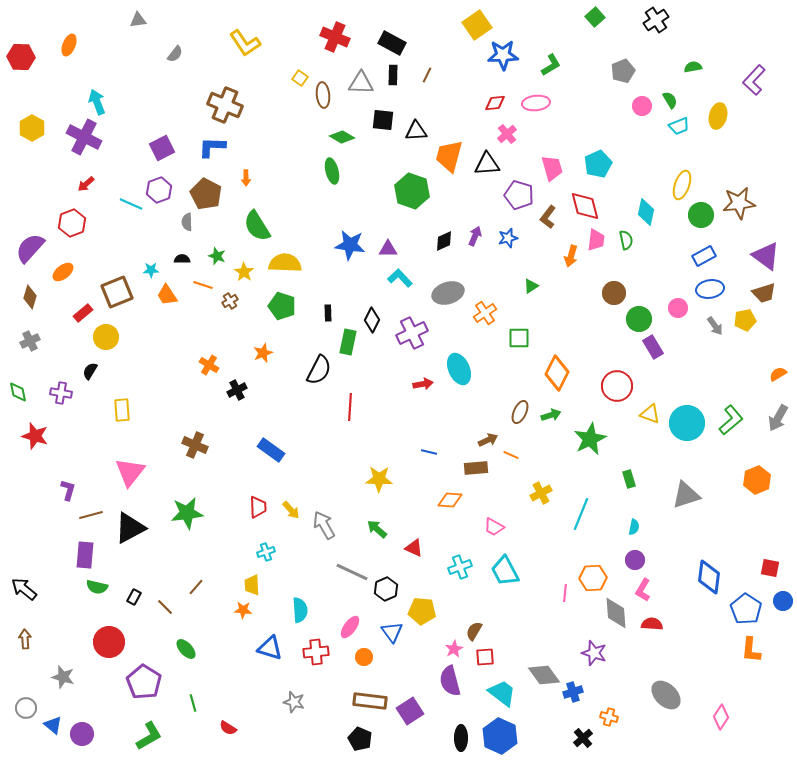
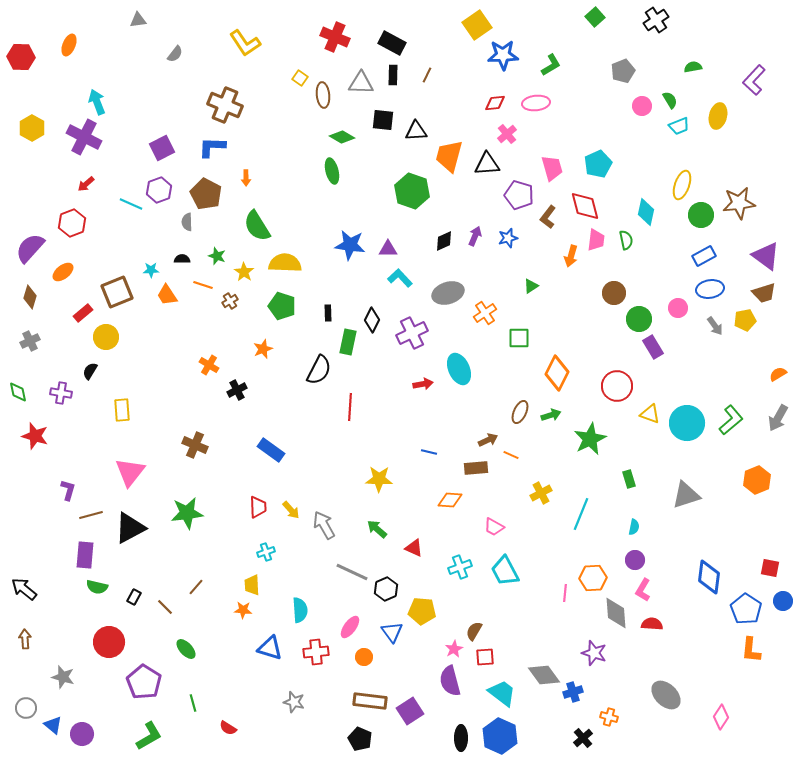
orange star at (263, 353): moved 4 px up
